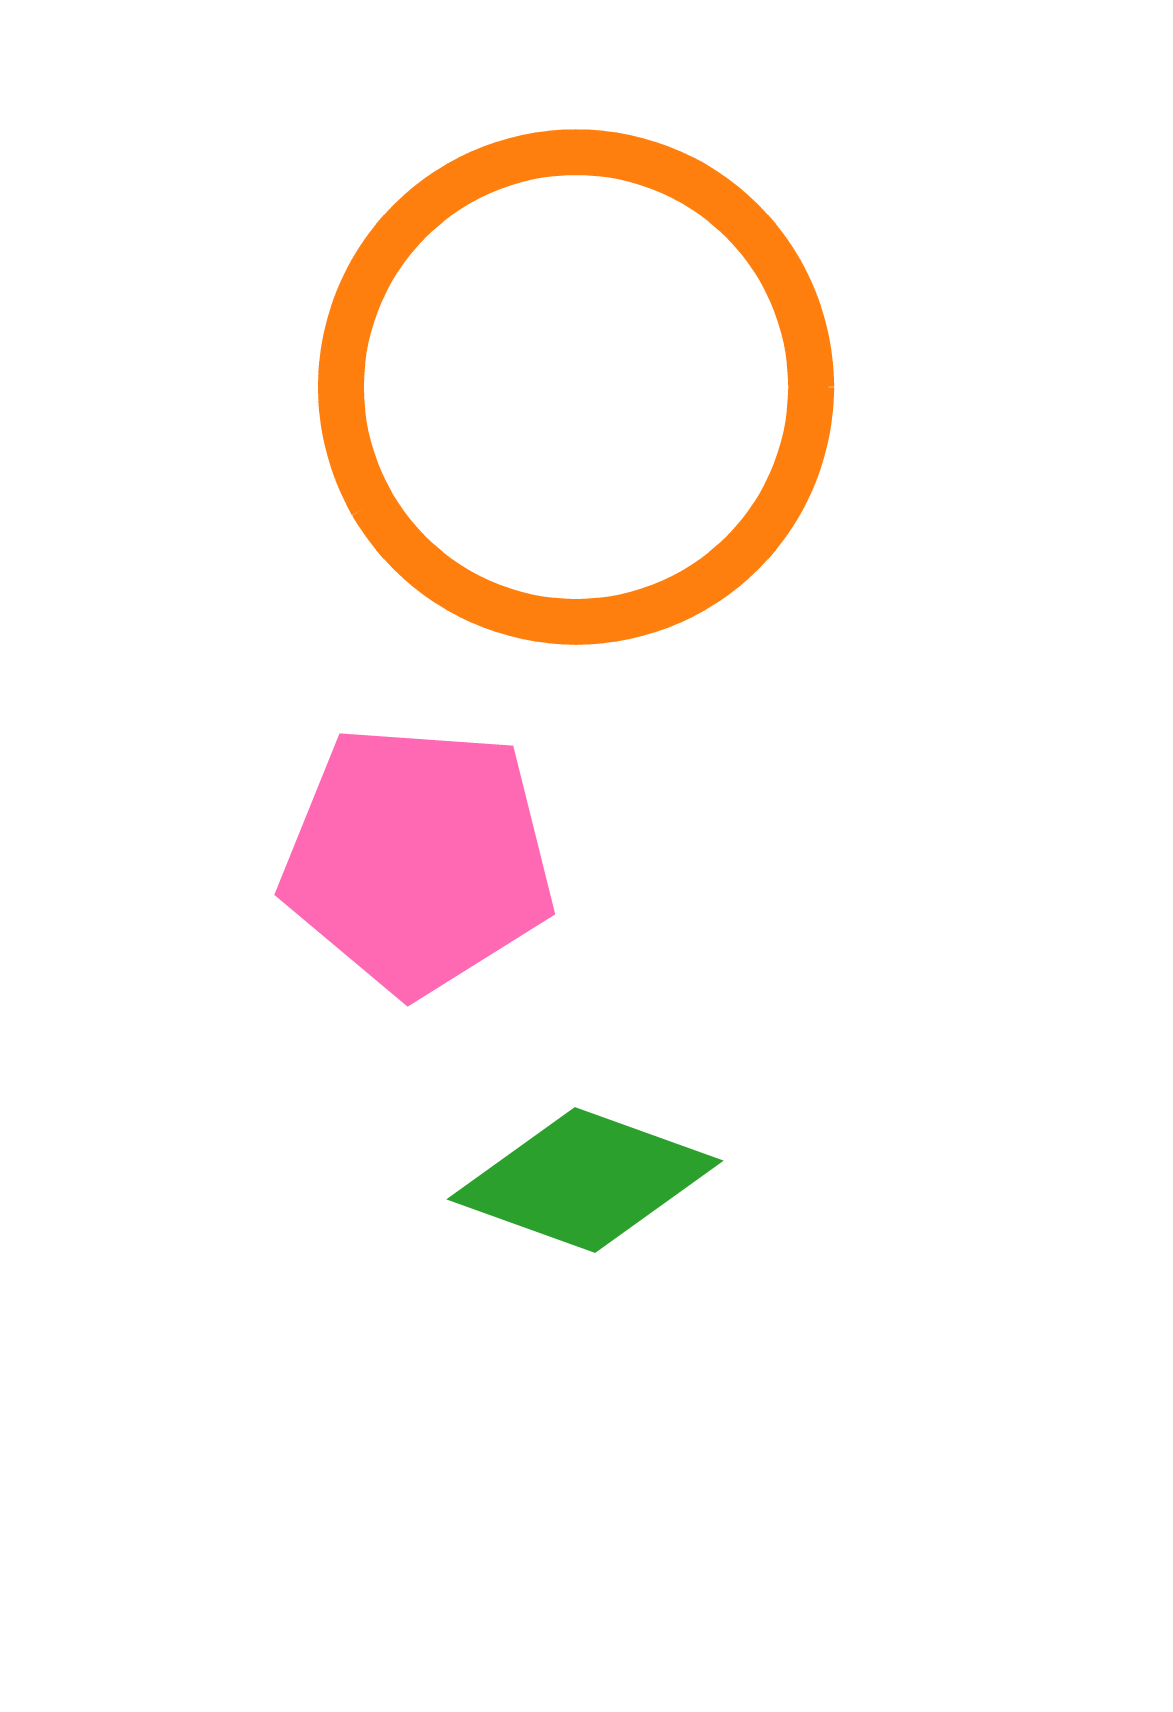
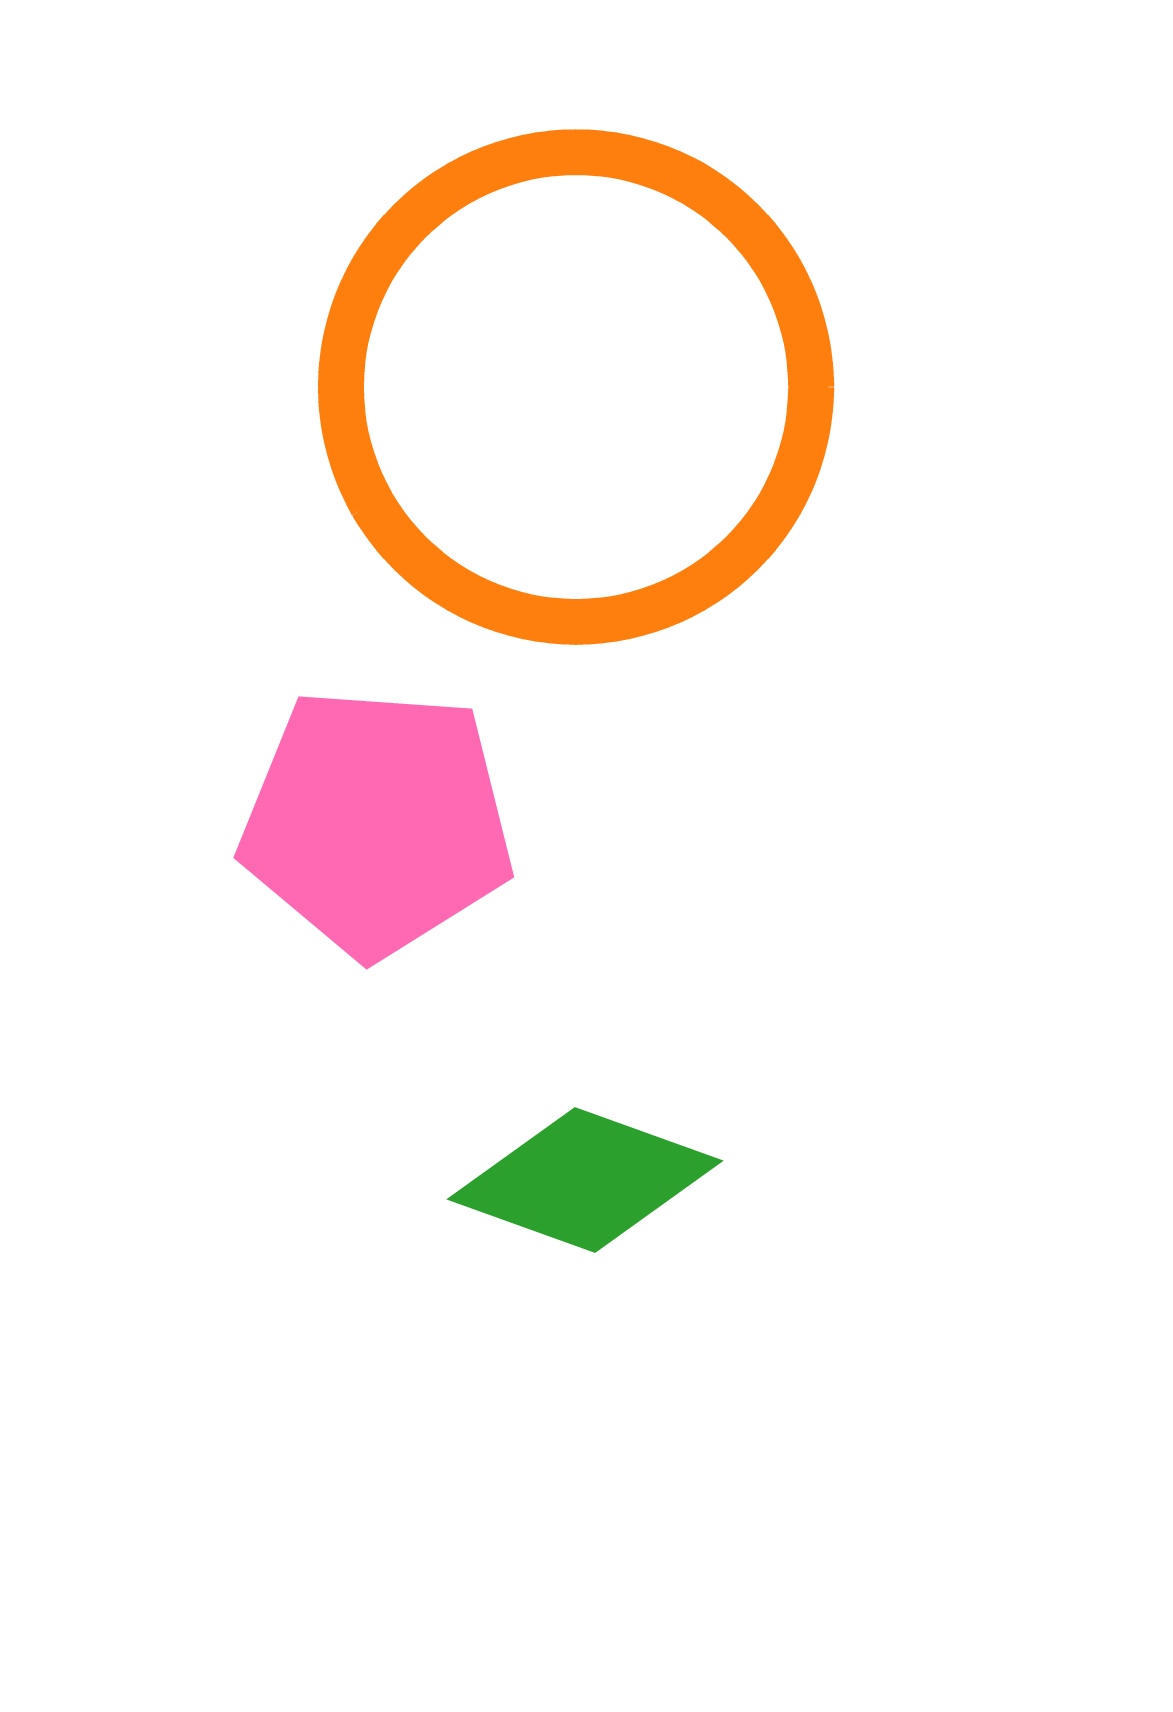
pink pentagon: moved 41 px left, 37 px up
